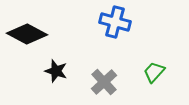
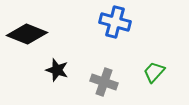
black diamond: rotated 6 degrees counterclockwise
black star: moved 1 px right, 1 px up
gray cross: rotated 28 degrees counterclockwise
